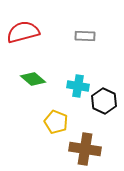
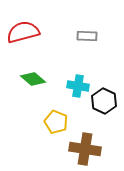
gray rectangle: moved 2 px right
